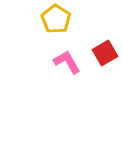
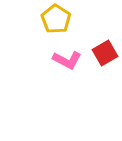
pink L-shape: moved 2 px up; rotated 148 degrees clockwise
